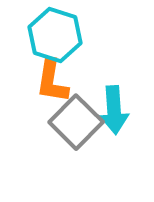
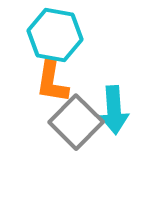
cyan hexagon: rotated 8 degrees counterclockwise
